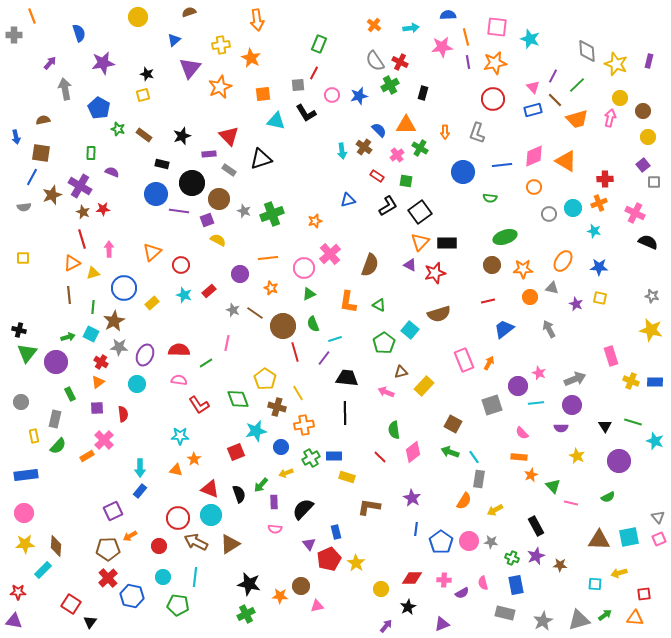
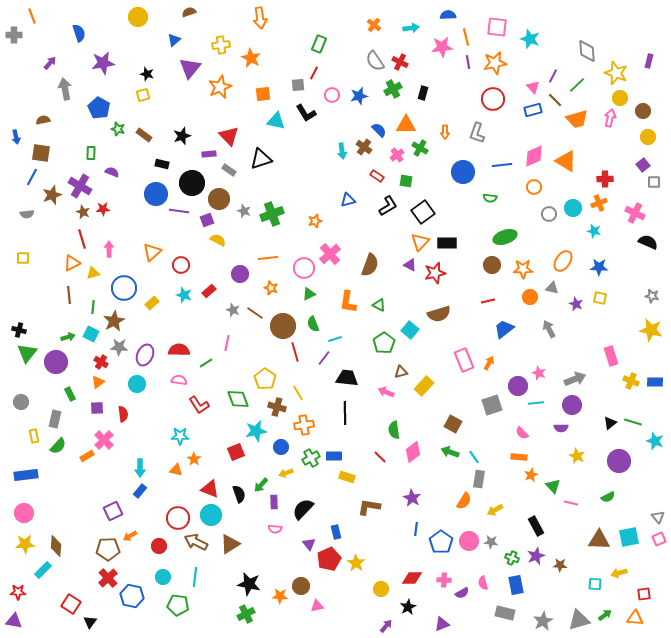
orange arrow at (257, 20): moved 3 px right, 2 px up
yellow star at (616, 64): moved 9 px down
green cross at (390, 85): moved 3 px right, 4 px down
gray semicircle at (24, 207): moved 3 px right, 7 px down
black square at (420, 212): moved 3 px right
black triangle at (605, 426): moved 5 px right, 3 px up; rotated 24 degrees clockwise
